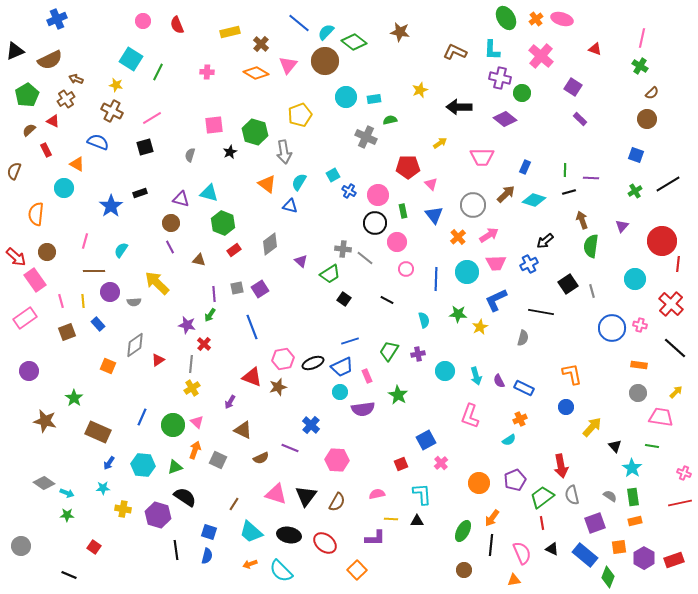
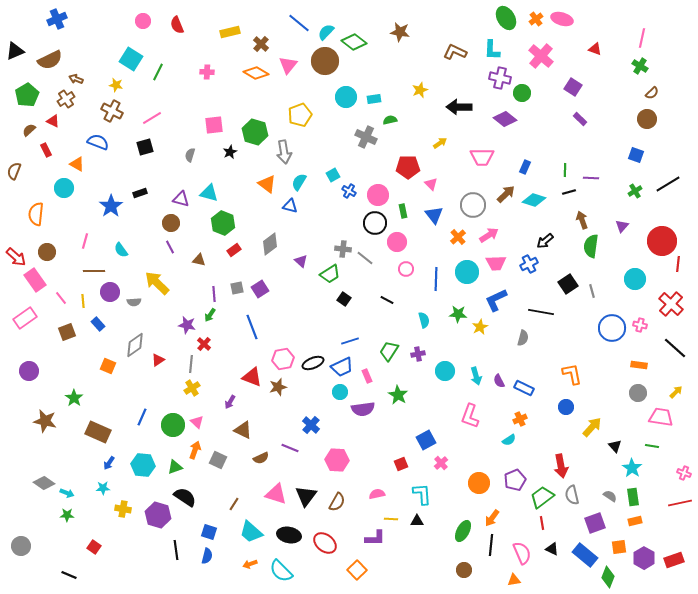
cyan semicircle at (121, 250): rotated 70 degrees counterclockwise
pink line at (61, 301): moved 3 px up; rotated 24 degrees counterclockwise
